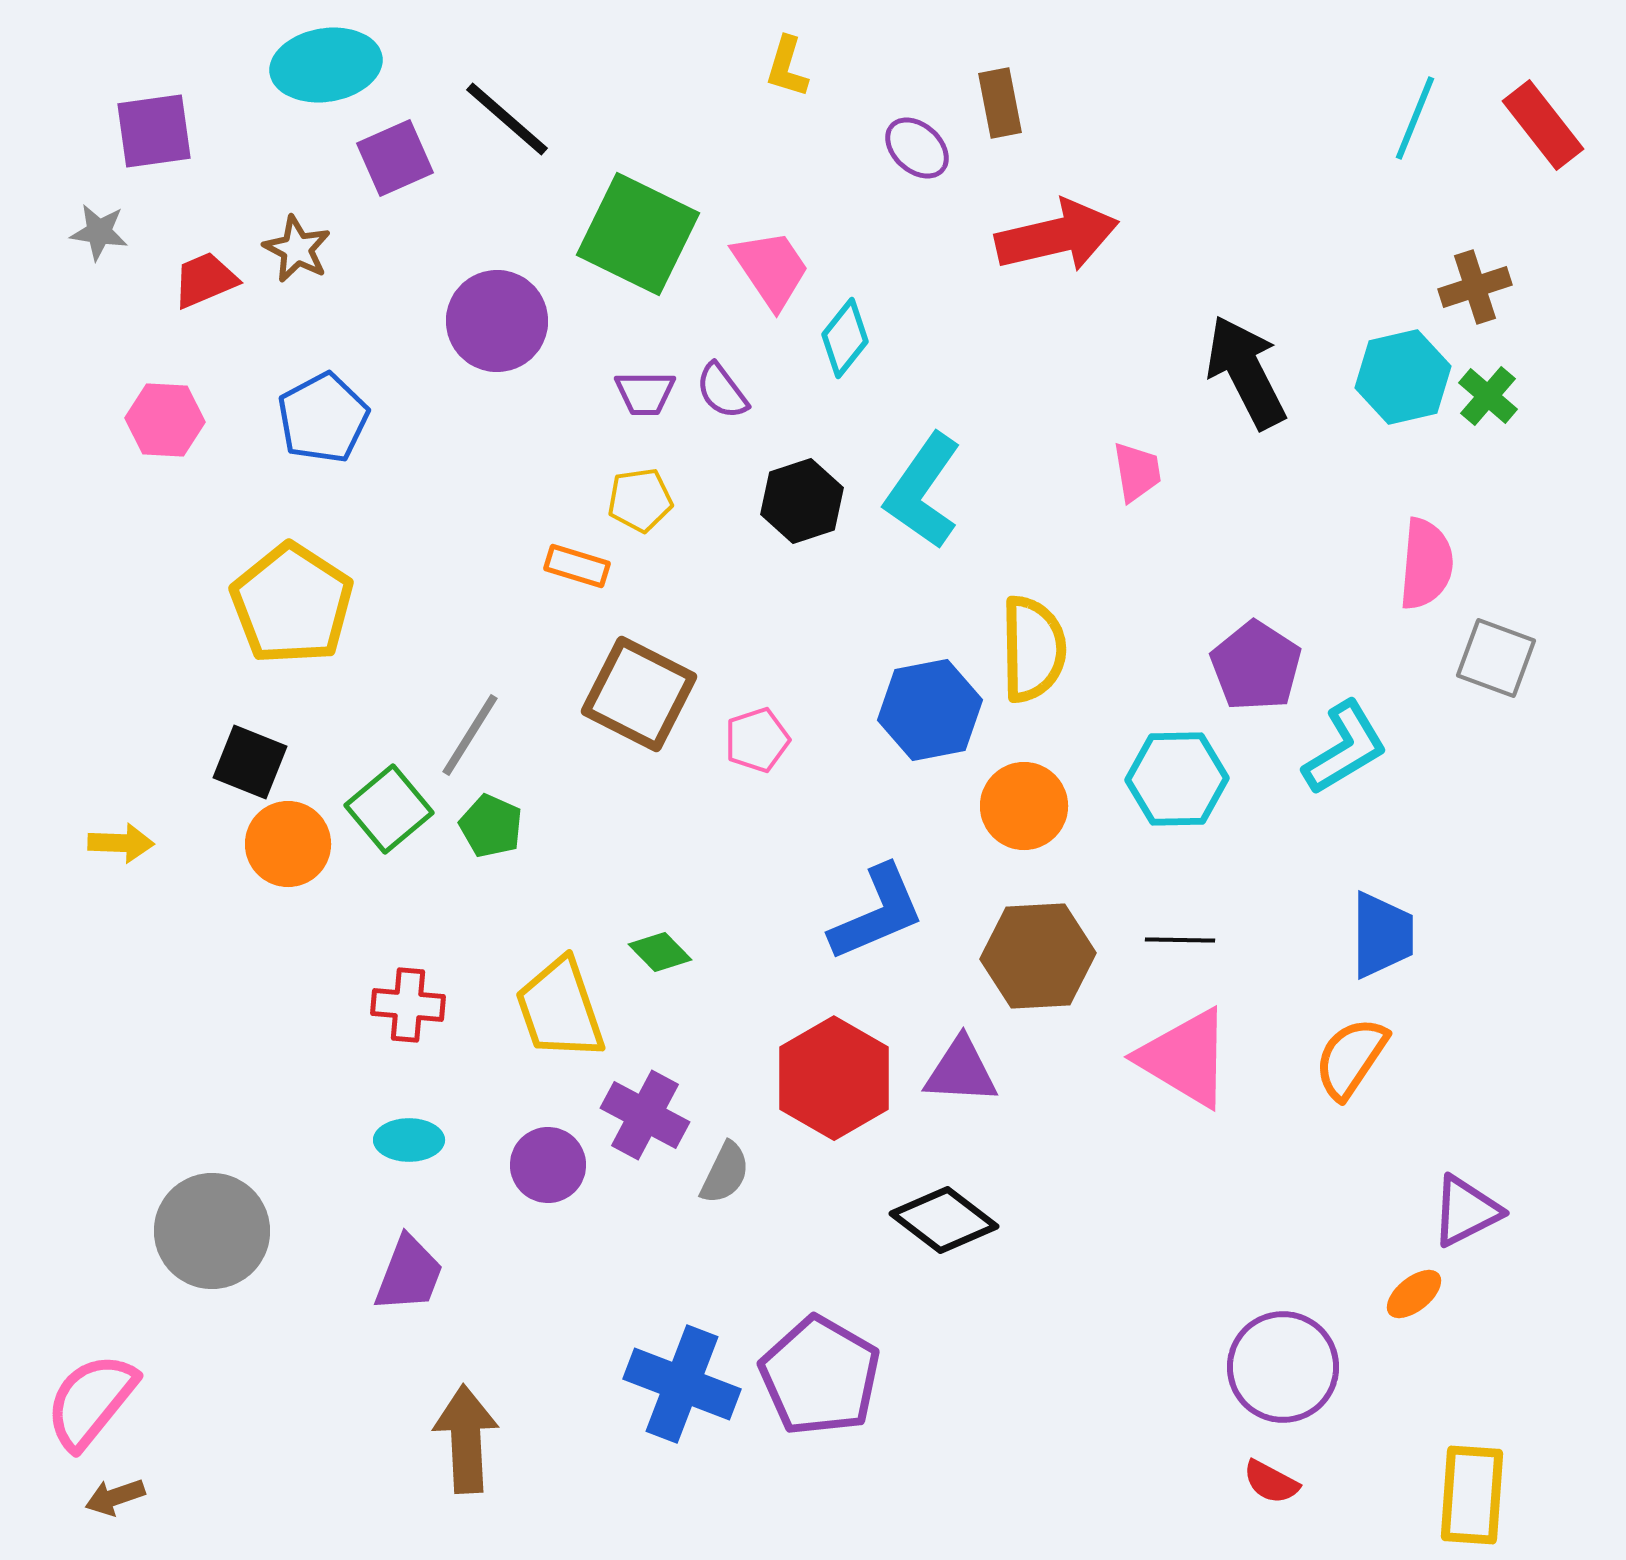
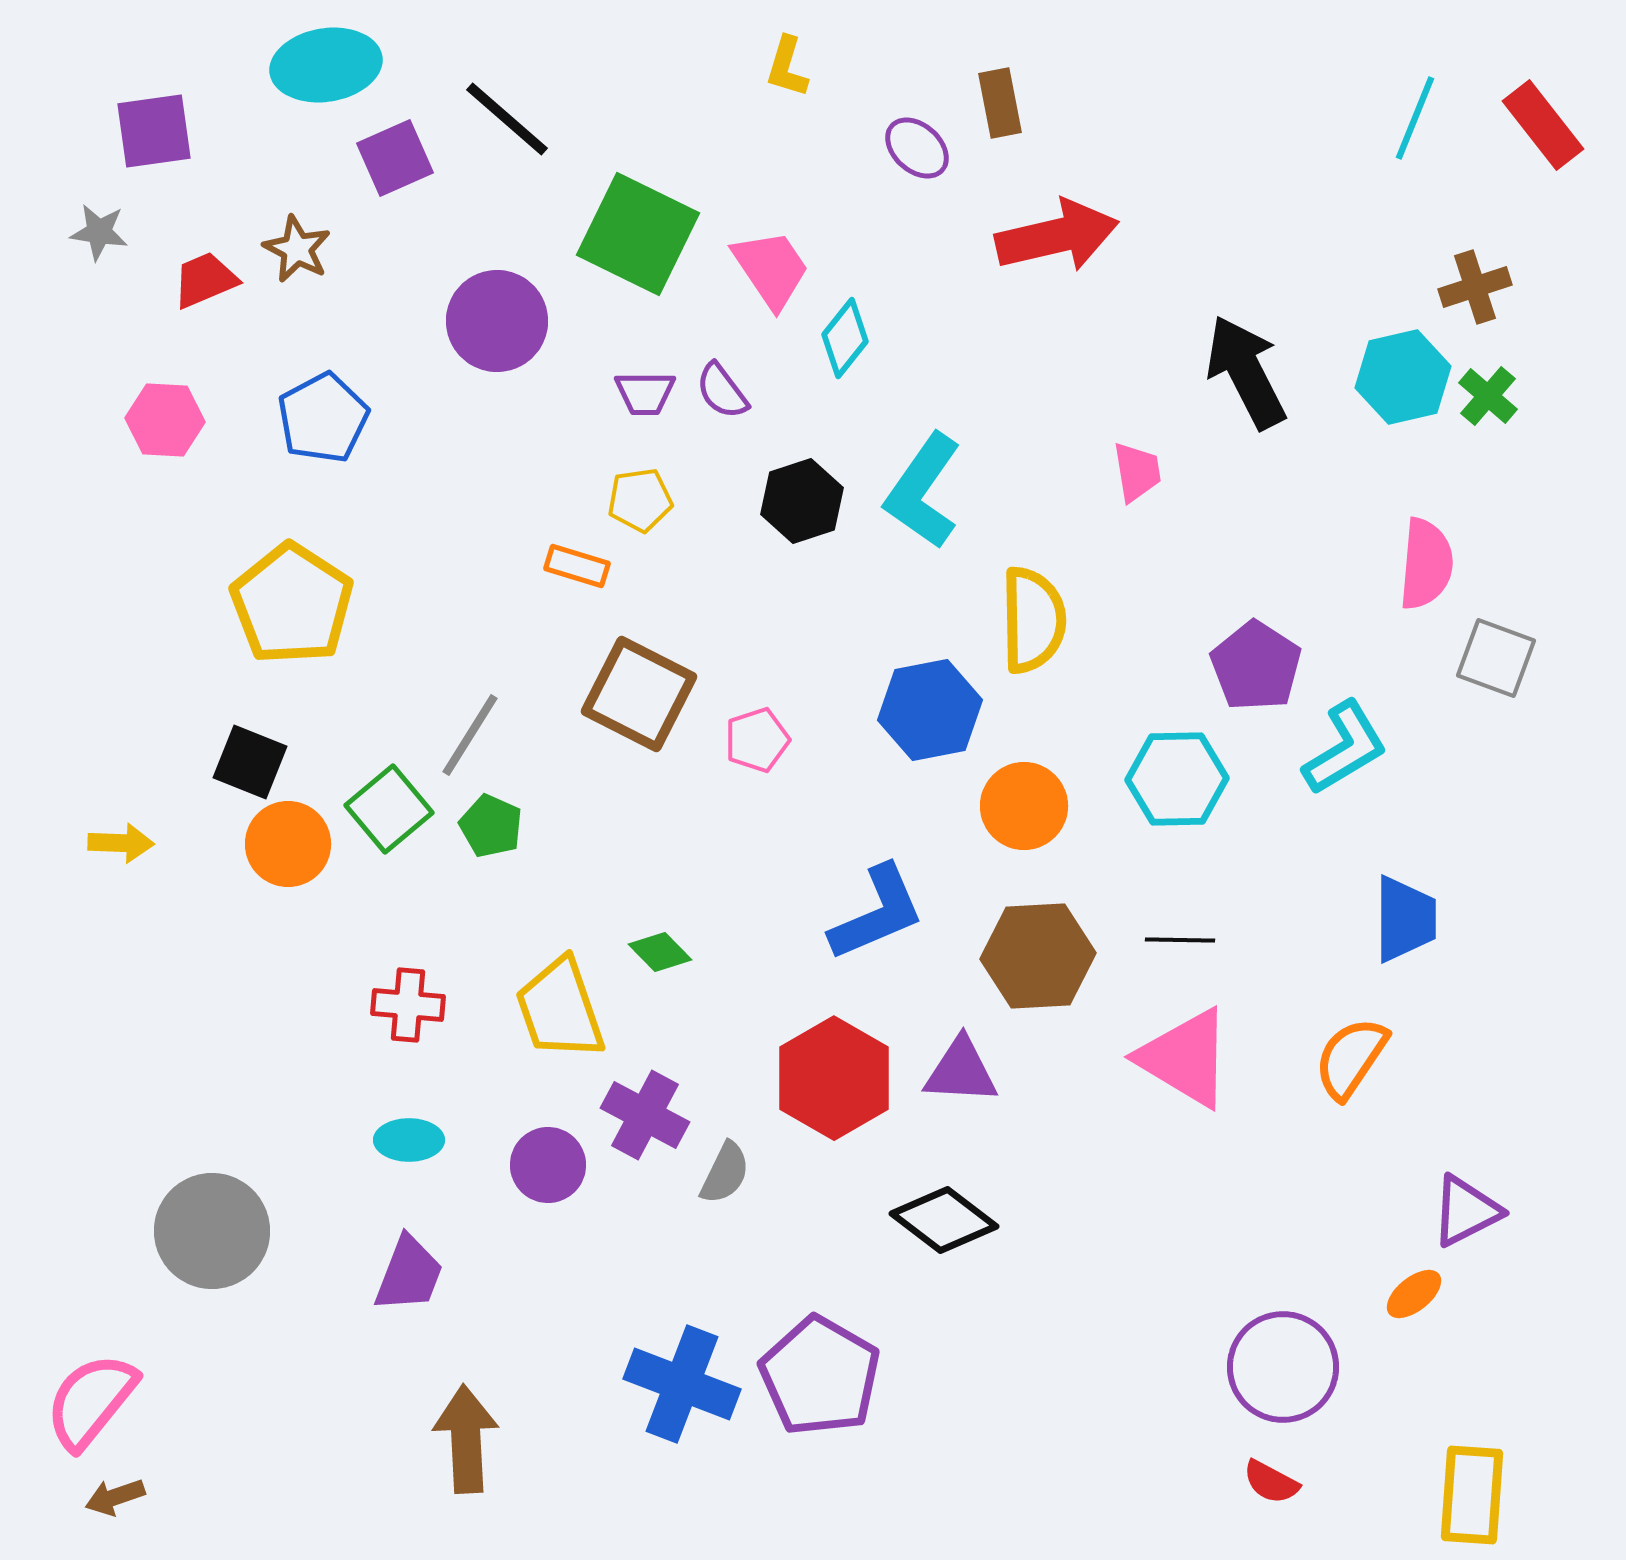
yellow semicircle at (1033, 649): moved 29 px up
blue trapezoid at (1382, 935): moved 23 px right, 16 px up
